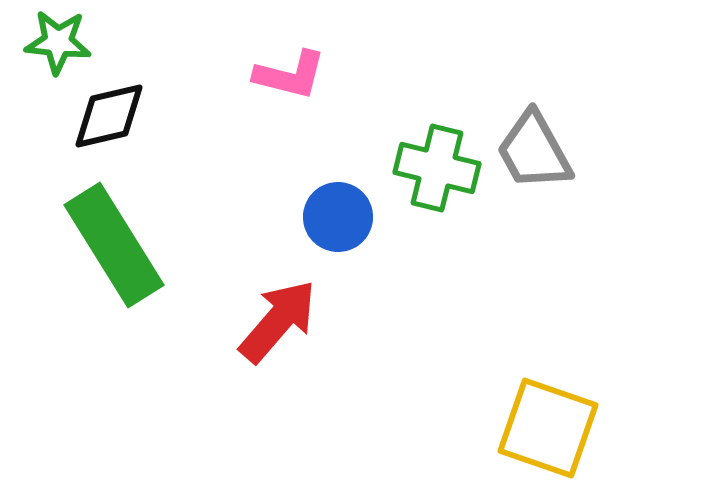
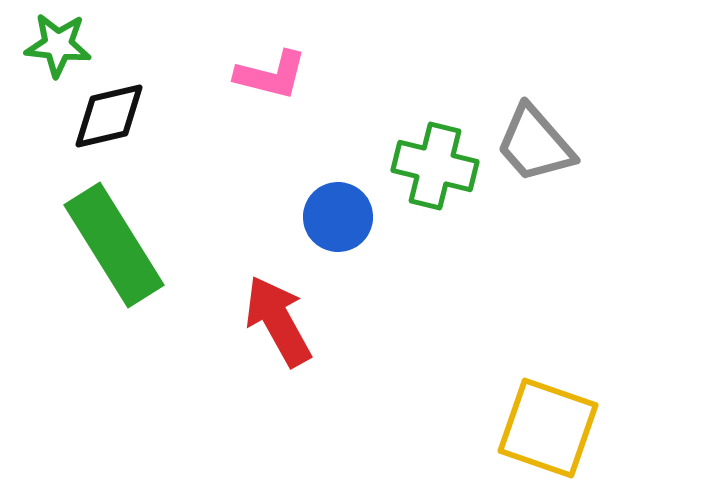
green star: moved 3 px down
pink L-shape: moved 19 px left
gray trapezoid: moved 1 px right, 7 px up; rotated 12 degrees counterclockwise
green cross: moved 2 px left, 2 px up
red arrow: rotated 70 degrees counterclockwise
